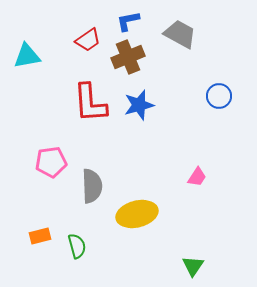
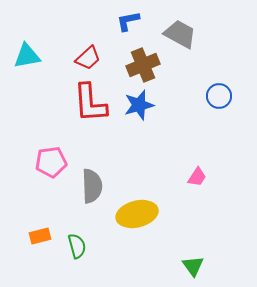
red trapezoid: moved 18 px down; rotated 8 degrees counterclockwise
brown cross: moved 15 px right, 8 px down
green triangle: rotated 10 degrees counterclockwise
